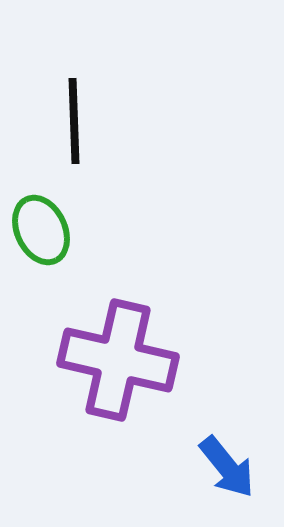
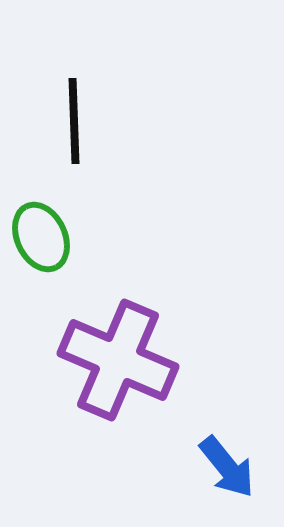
green ellipse: moved 7 px down
purple cross: rotated 10 degrees clockwise
